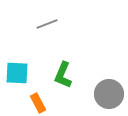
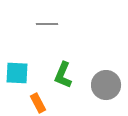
gray line: rotated 20 degrees clockwise
gray circle: moved 3 px left, 9 px up
